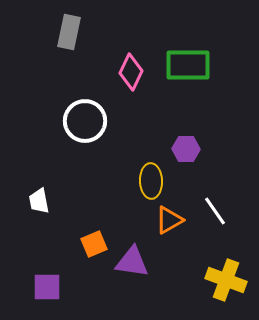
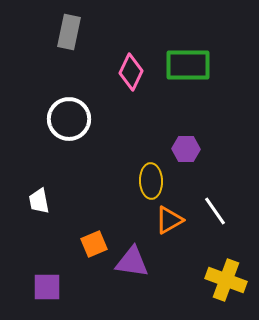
white circle: moved 16 px left, 2 px up
